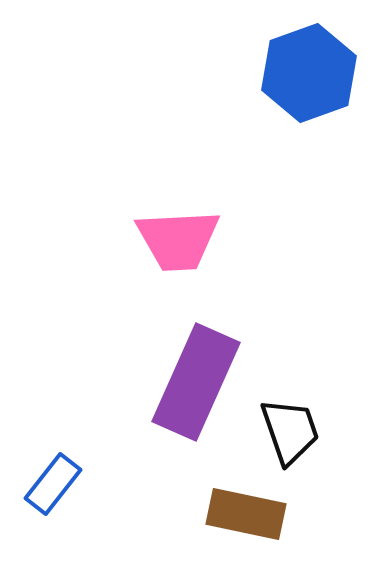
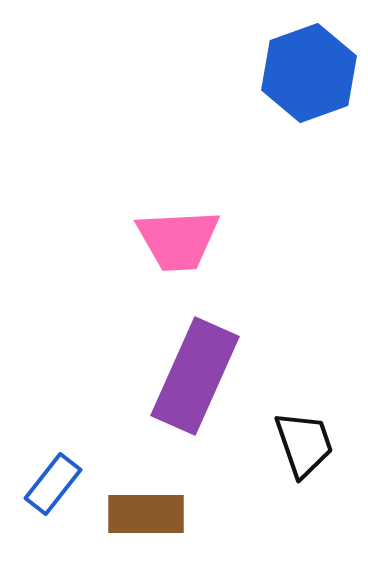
purple rectangle: moved 1 px left, 6 px up
black trapezoid: moved 14 px right, 13 px down
brown rectangle: moved 100 px left; rotated 12 degrees counterclockwise
